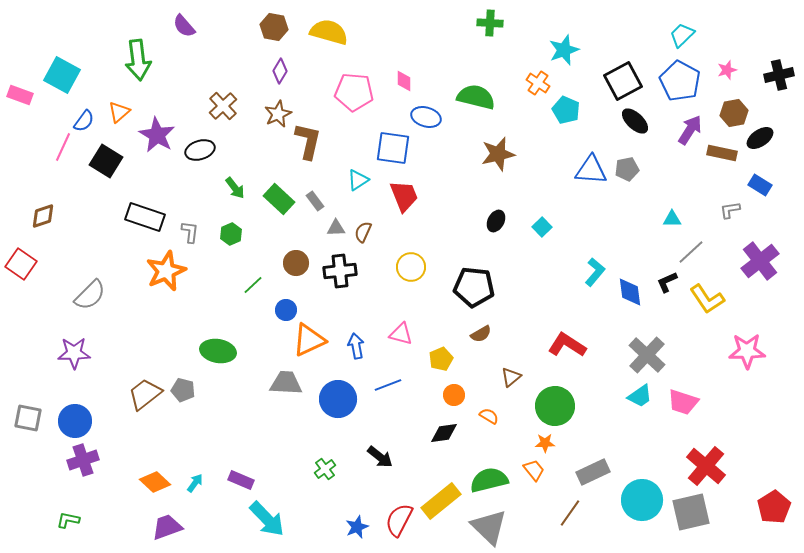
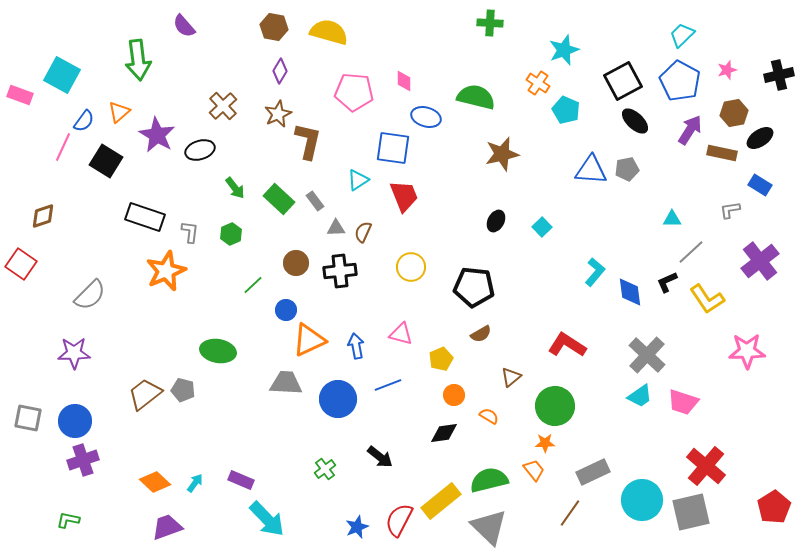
brown star at (498, 154): moved 4 px right
